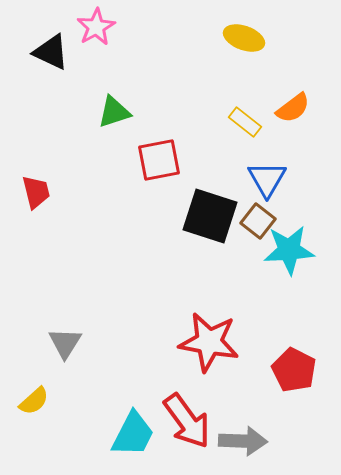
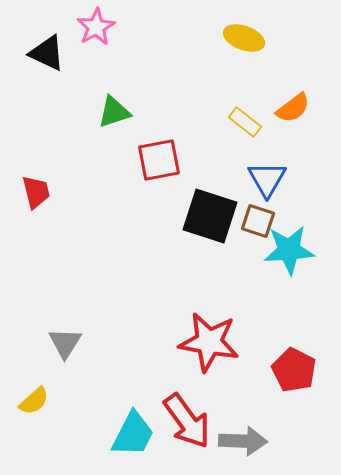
black triangle: moved 4 px left, 1 px down
brown square: rotated 20 degrees counterclockwise
